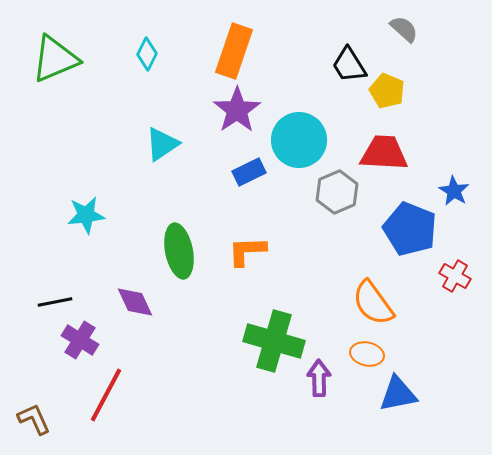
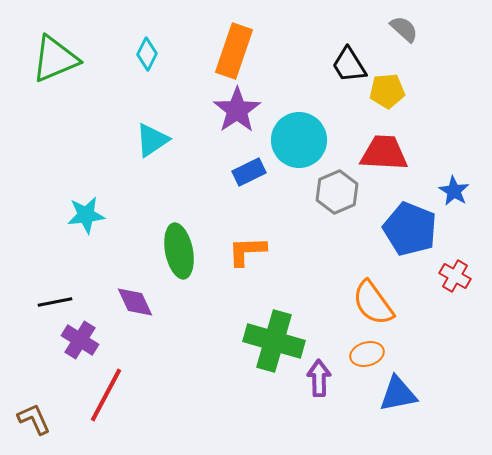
yellow pentagon: rotated 28 degrees counterclockwise
cyan triangle: moved 10 px left, 4 px up
orange ellipse: rotated 28 degrees counterclockwise
